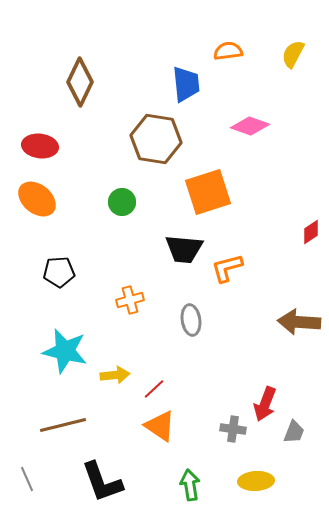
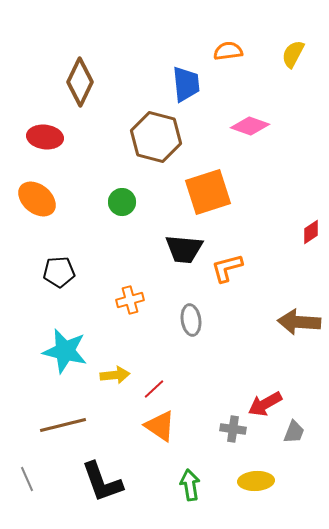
brown hexagon: moved 2 px up; rotated 6 degrees clockwise
red ellipse: moved 5 px right, 9 px up
red arrow: rotated 40 degrees clockwise
